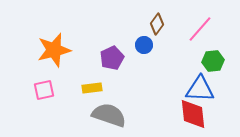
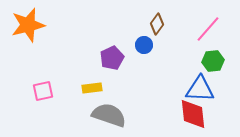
pink line: moved 8 px right
orange star: moved 26 px left, 25 px up
pink square: moved 1 px left, 1 px down
